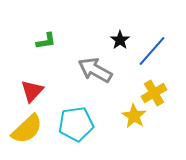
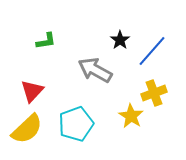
yellow cross: rotated 10 degrees clockwise
yellow star: moved 3 px left
cyan pentagon: rotated 12 degrees counterclockwise
